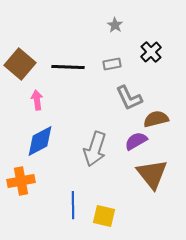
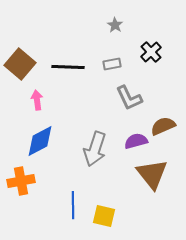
brown semicircle: moved 7 px right, 7 px down; rotated 10 degrees counterclockwise
purple semicircle: rotated 15 degrees clockwise
